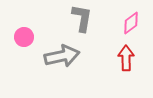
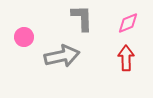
gray L-shape: rotated 12 degrees counterclockwise
pink diamond: moved 3 px left; rotated 15 degrees clockwise
